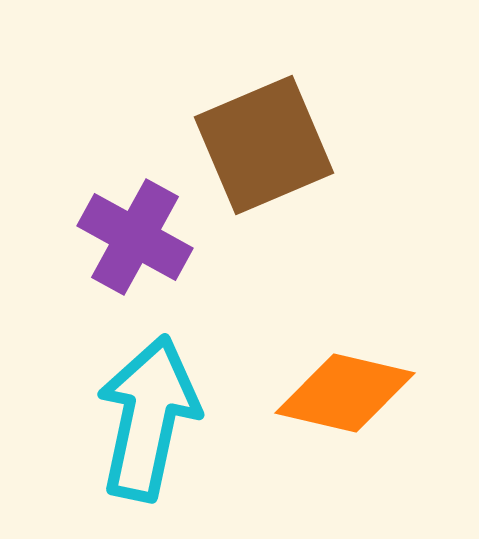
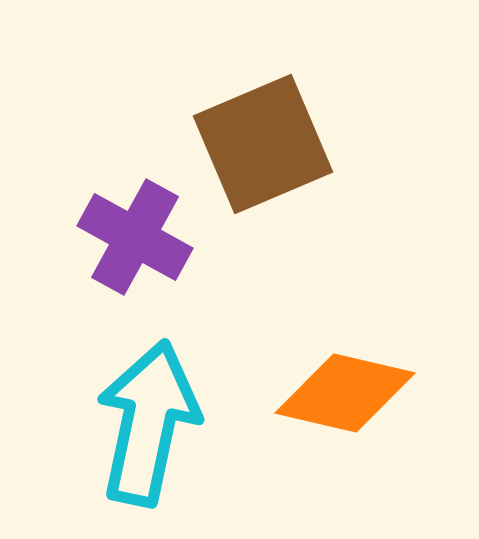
brown square: moved 1 px left, 1 px up
cyan arrow: moved 5 px down
